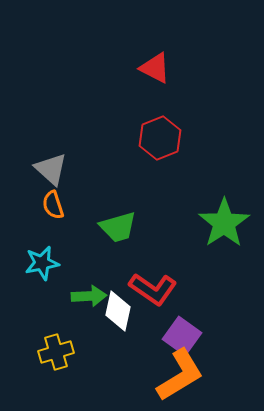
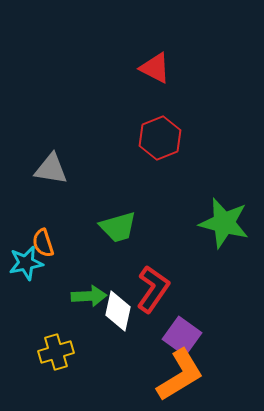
gray triangle: rotated 33 degrees counterclockwise
orange semicircle: moved 10 px left, 38 px down
green star: rotated 24 degrees counterclockwise
cyan star: moved 16 px left
red L-shape: rotated 90 degrees counterclockwise
